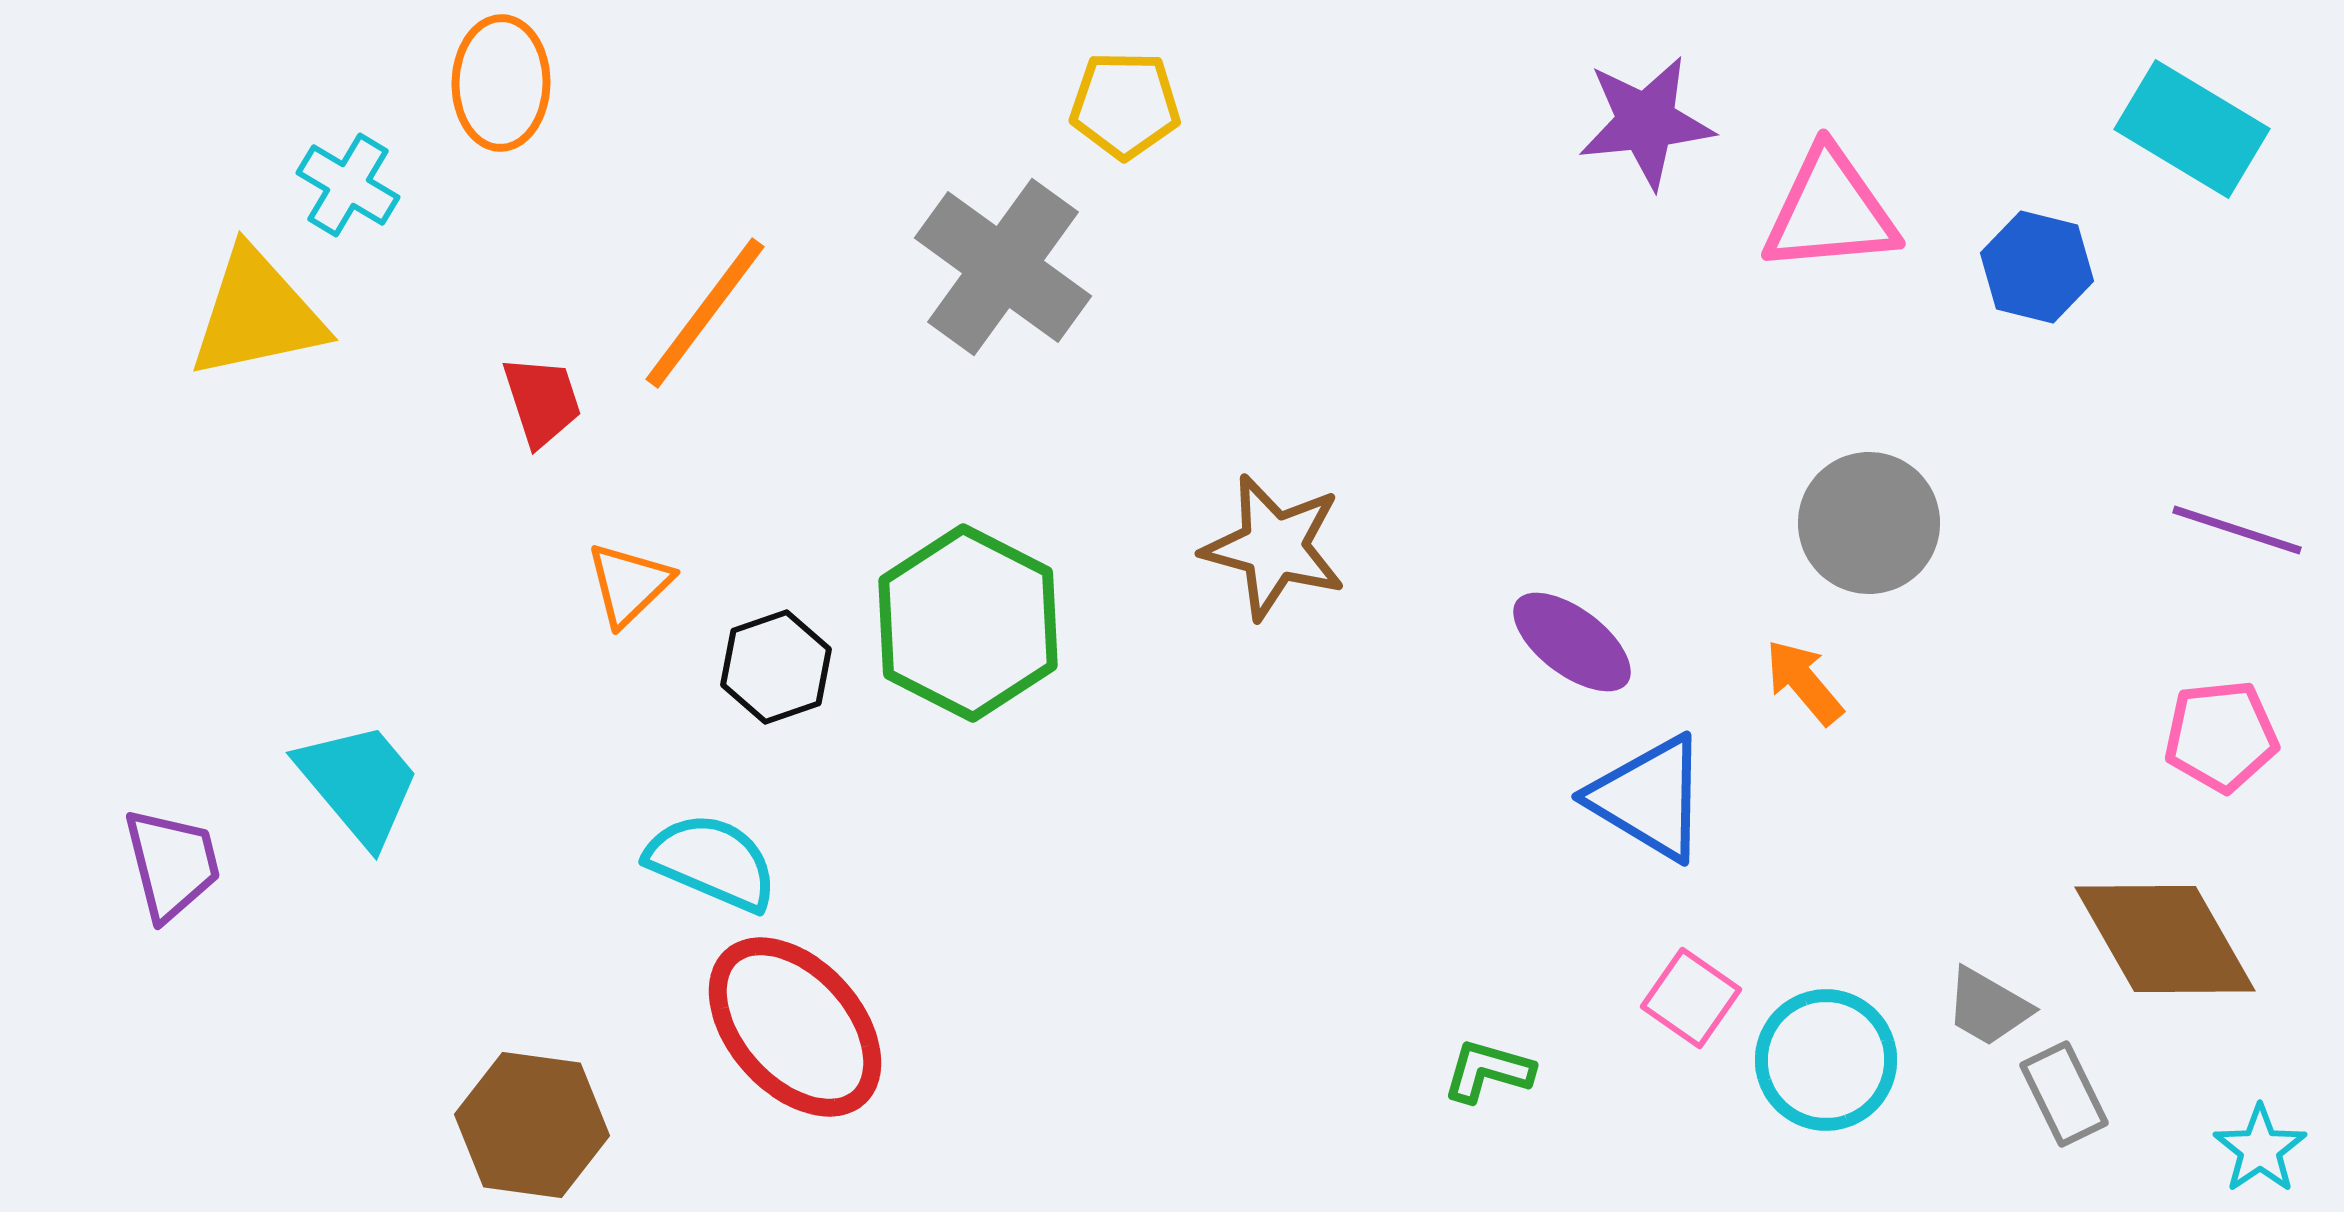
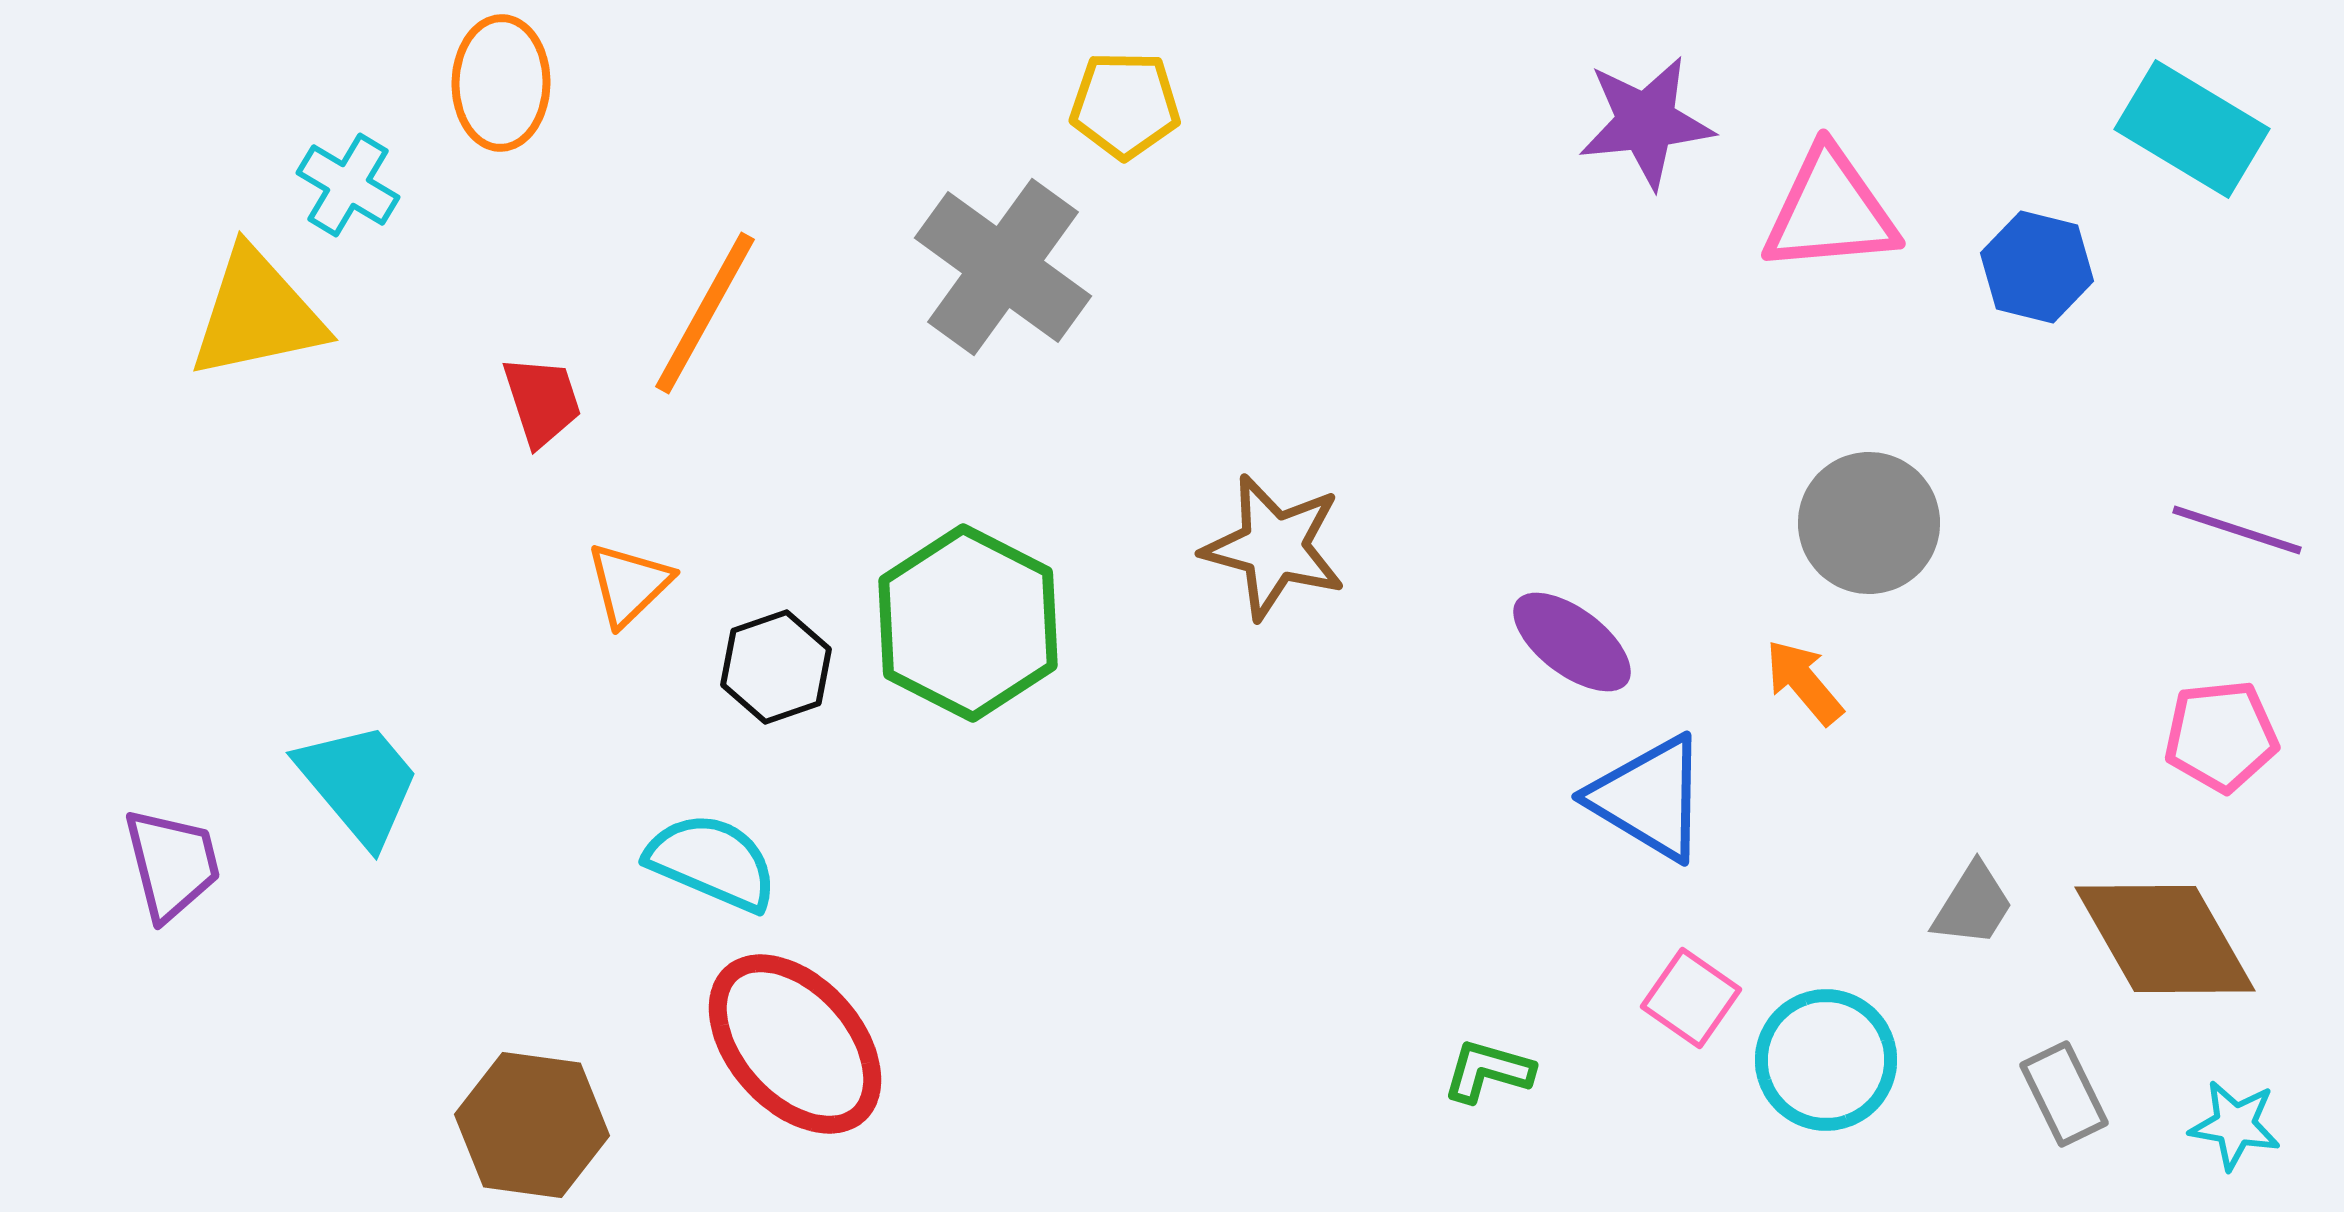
orange line: rotated 8 degrees counterclockwise
gray trapezoid: moved 15 px left, 102 px up; rotated 88 degrees counterclockwise
red ellipse: moved 17 px down
cyan star: moved 25 px left, 24 px up; rotated 28 degrees counterclockwise
